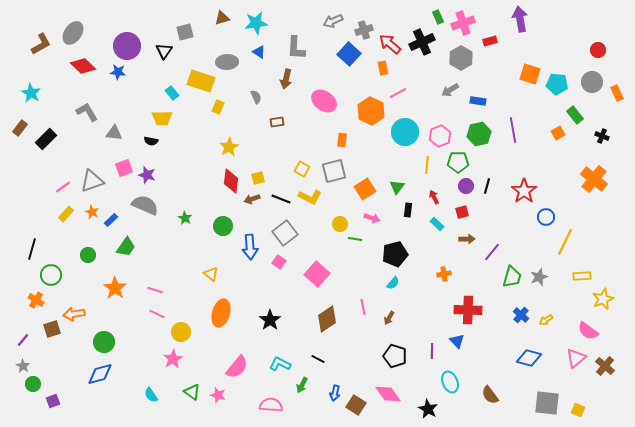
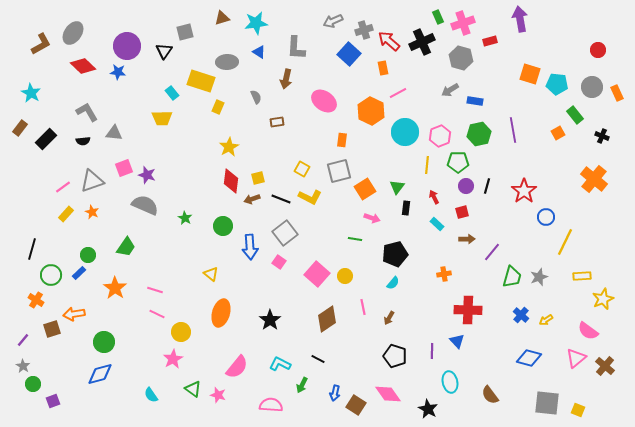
red arrow at (390, 44): moved 1 px left, 3 px up
gray hexagon at (461, 58): rotated 15 degrees counterclockwise
gray circle at (592, 82): moved 5 px down
blue rectangle at (478, 101): moved 3 px left
black semicircle at (151, 141): moved 68 px left; rotated 16 degrees counterclockwise
gray square at (334, 171): moved 5 px right
black rectangle at (408, 210): moved 2 px left, 2 px up
blue rectangle at (111, 220): moved 32 px left, 53 px down
yellow circle at (340, 224): moved 5 px right, 52 px down
cyan ellipse at (450, 382): rotated 10 degrees clockwise
green triangle at (192, 392): moved 1 px right, 3 px up
